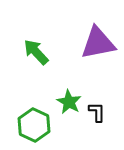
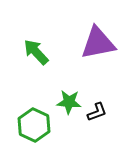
green star: rotated 25 degrees counterclockwise
black L-shape: rotated 70 degrees clockwise
